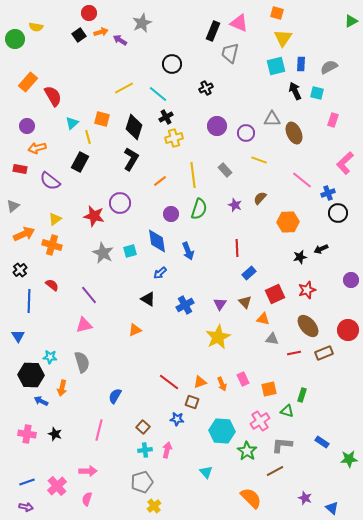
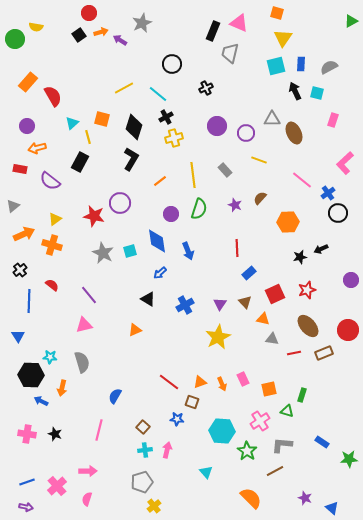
blue cross at (328, 193): rotated 16 degrees counterclockwise
